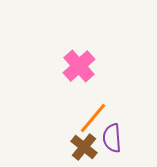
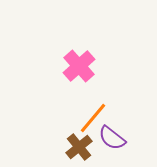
purple semicircle: rotated 48 degrees counterclockwise
brown cross: moved 5 px left; rotated 12 degrees clockwise
